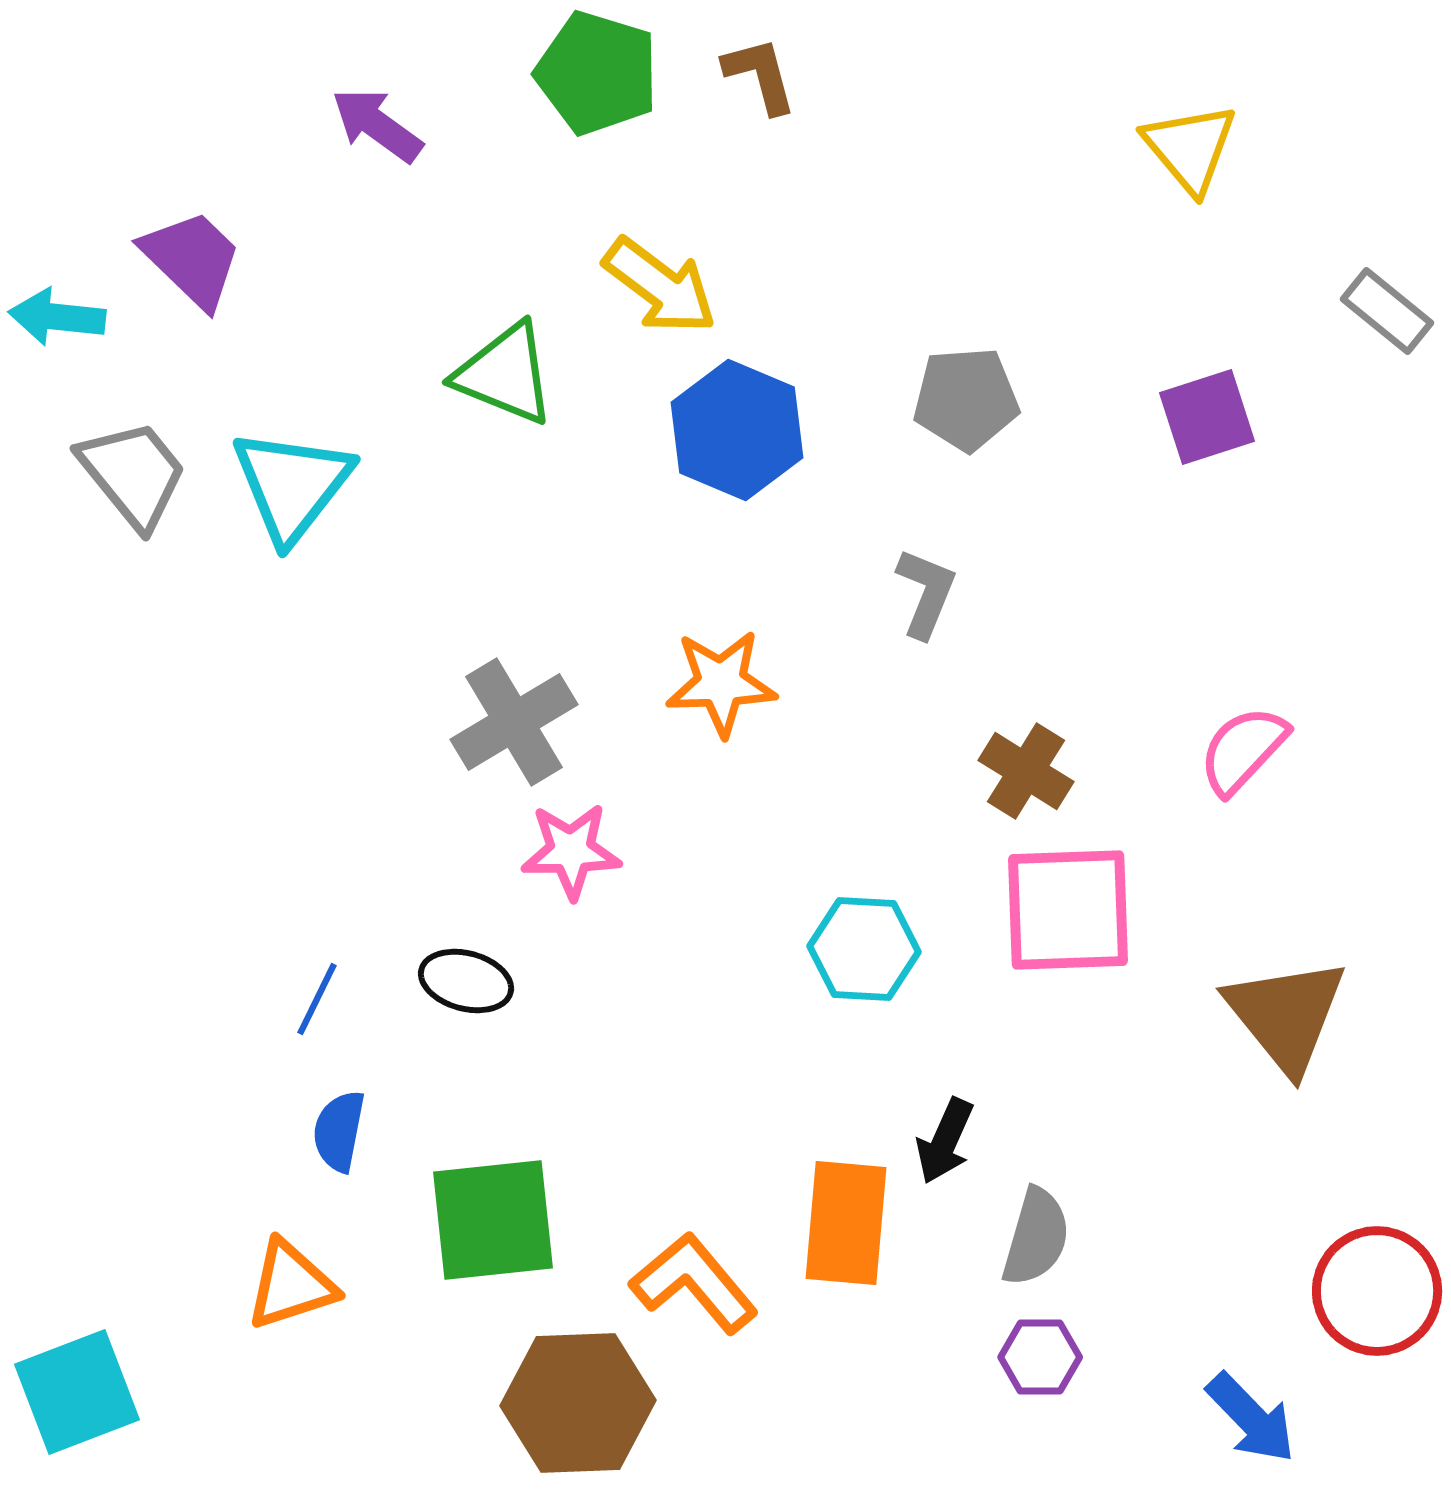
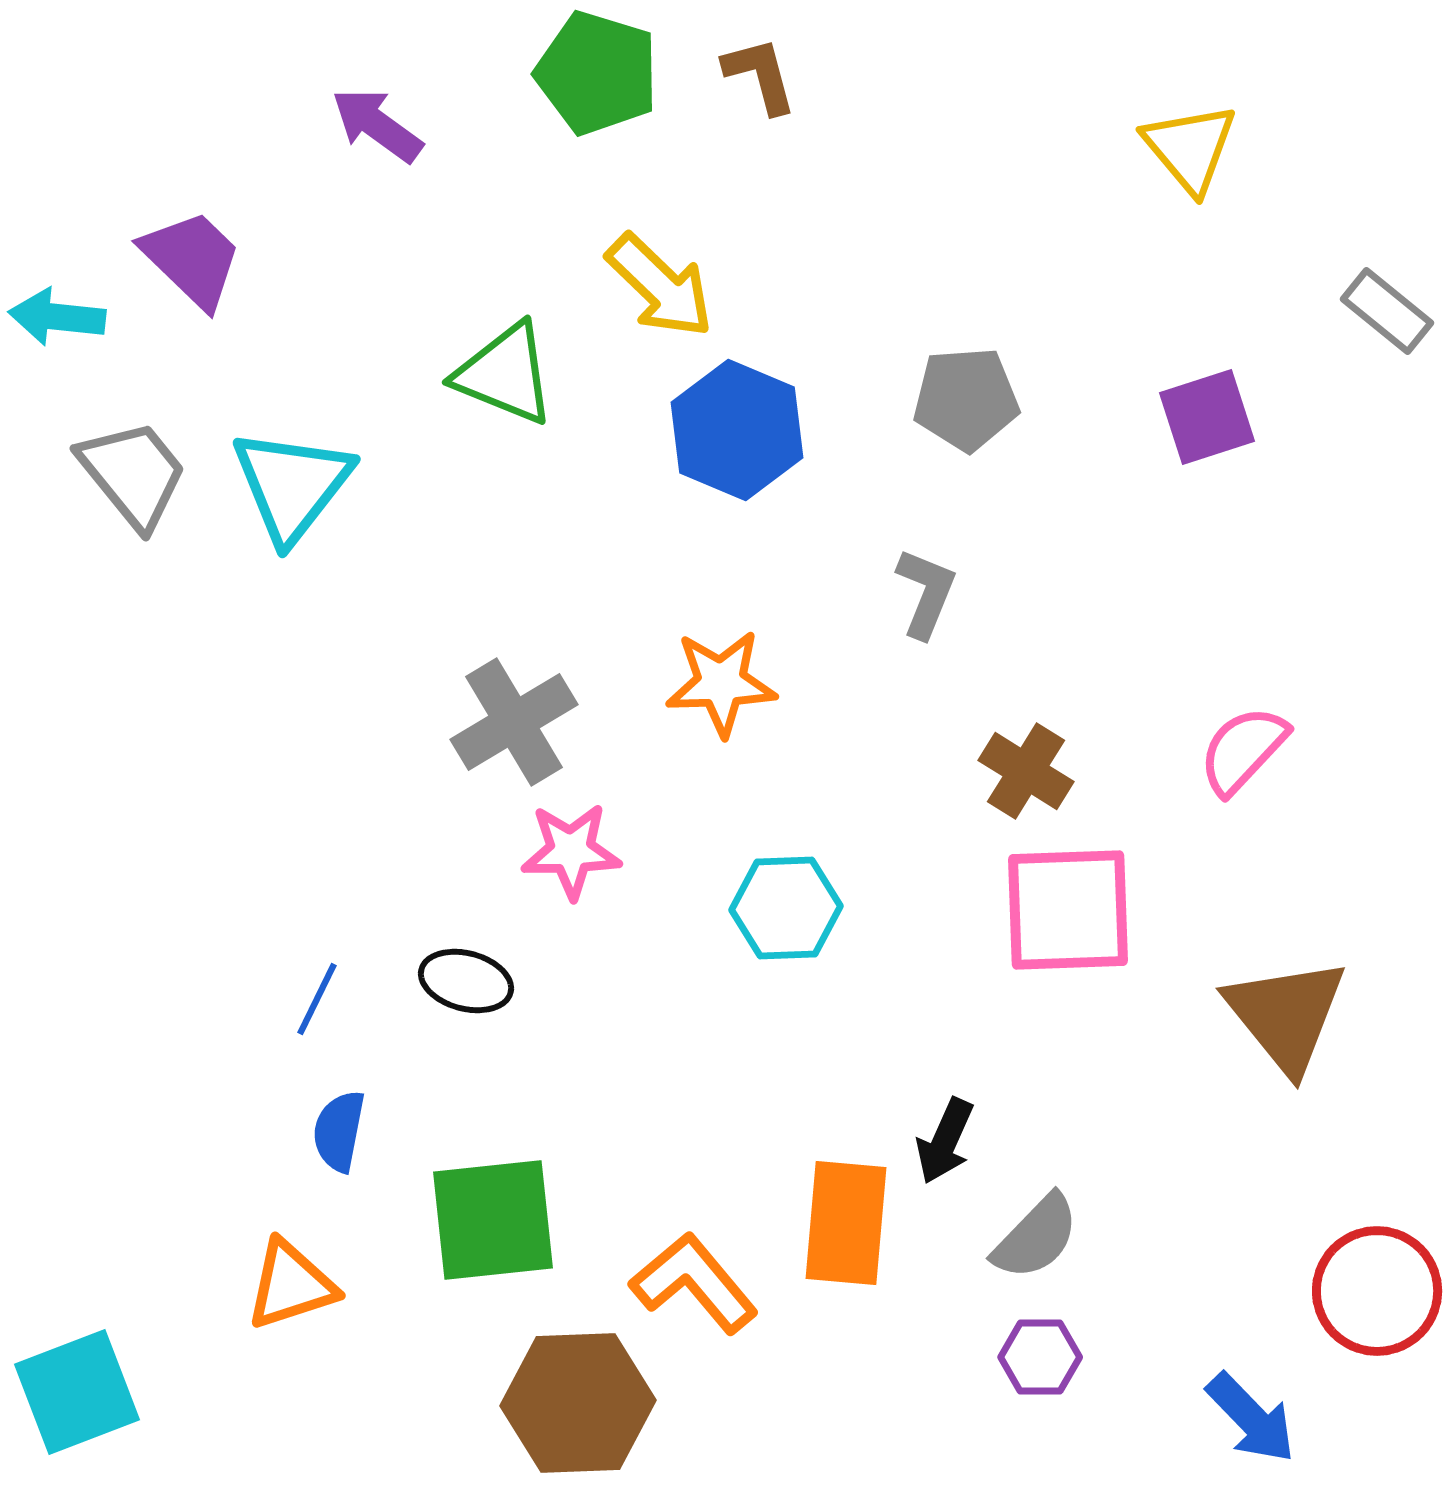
yellow arrow: rotated 7 degrees clockwise
cyan hexagon: moved 78 px left, 41 px up; rotated 5 degrees counterclockwise
gray semicircle: rotated 28 degrees clockwise
